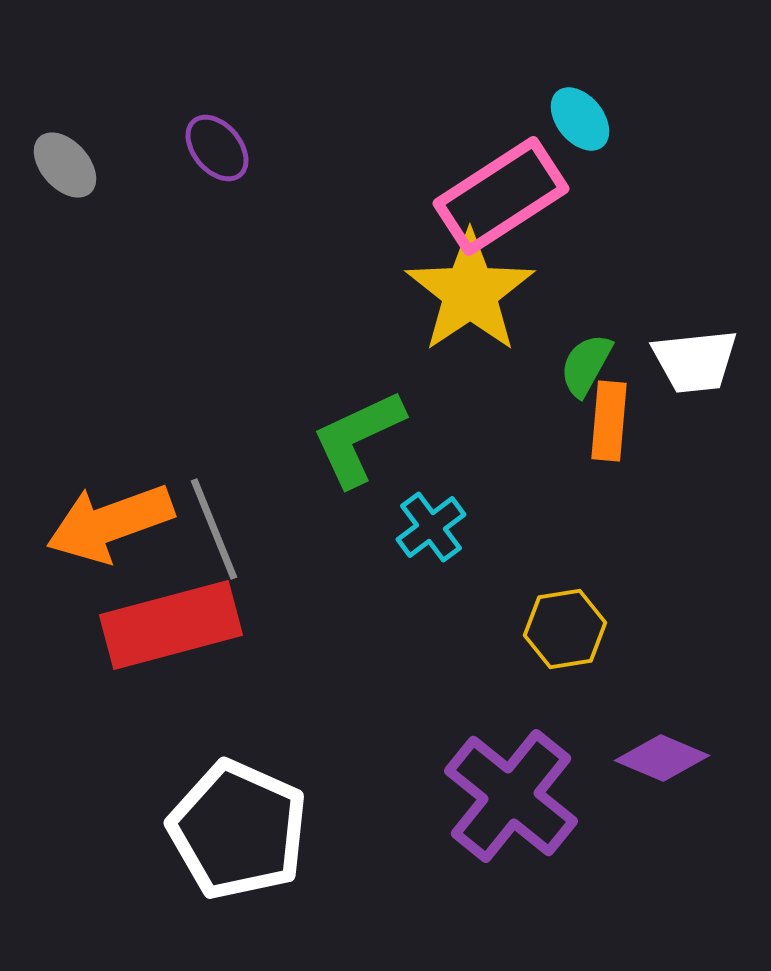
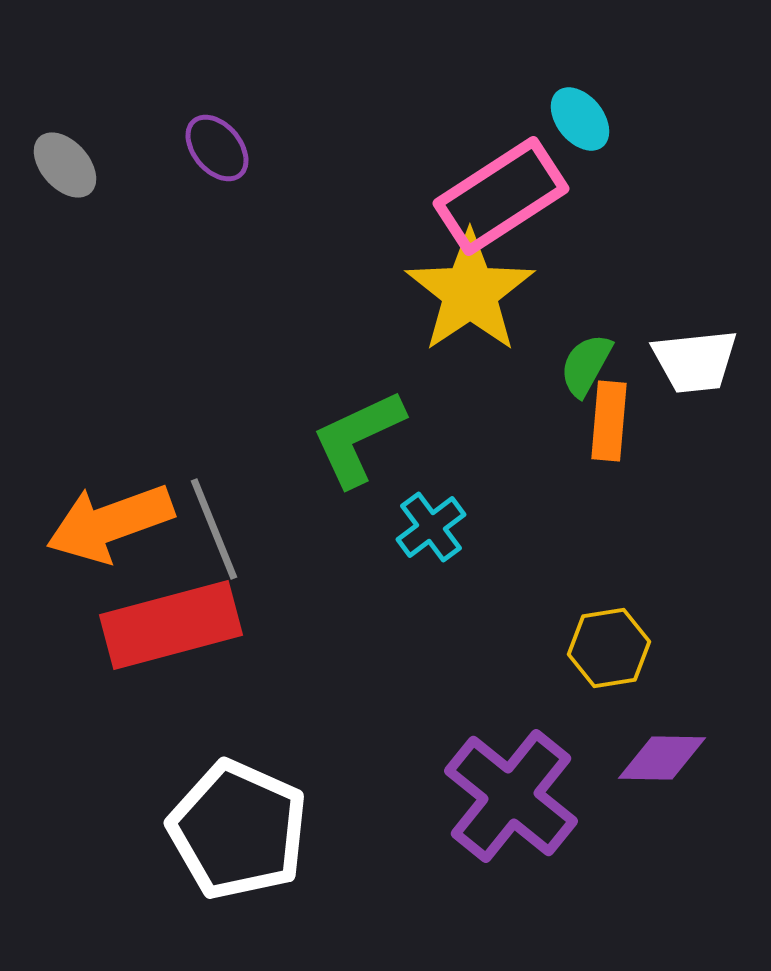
yellow hexagon: moved 44 px right, 19 px down
purple diamond: rotated 22 degrees counterclockwise
